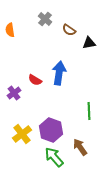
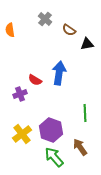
black triangle: moved 2 px left, 1 px down
purple cross: moved 6 px right, 1 px down; rotated 16 degrees clockwise
green line: moved 4 px left, 2 px down
